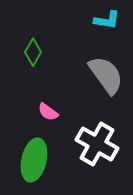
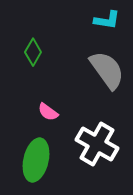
gray semicircle: moved 1 px right, 5 px up
green ellipse: moved 2 px right
